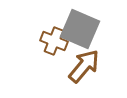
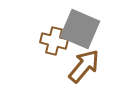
brown cross: rotated 8 degrees counterclockwise
